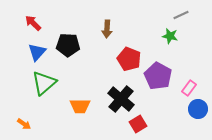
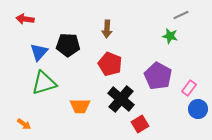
red arrow: moved 8 px left, 4 px up; rotated 36 degrees counterclockwise
blue triangle: moved 2 px right
red pentagon: moved 19 px left, 5 px down
green triangle: rotated 24 degrees clockwise
red square: moved 2 px right
